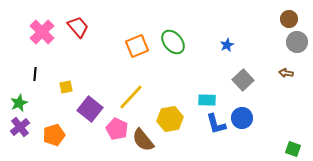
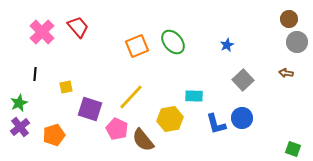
cyan rectangle: moved 13 px left, 4 px up
purple square: rotated 20 degrees counterclockwise
